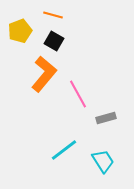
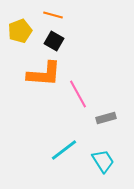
orange L-shape: rotated 54 degrees clockwise
